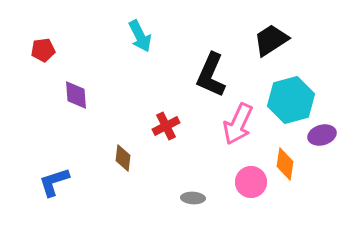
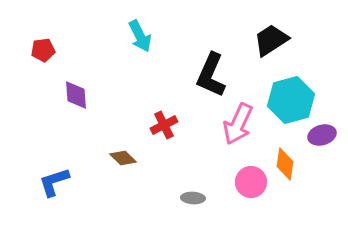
red cross: moved 2 px left, 1 px up
brown diamond: rotated 52 degrees counterclockwise
